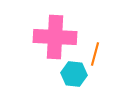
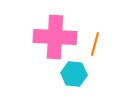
orange line: moved 10 px up
